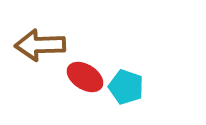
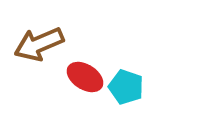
brown arrow: moved 1 px left, 1 px up; rotated 21 degrees counterclockwise
